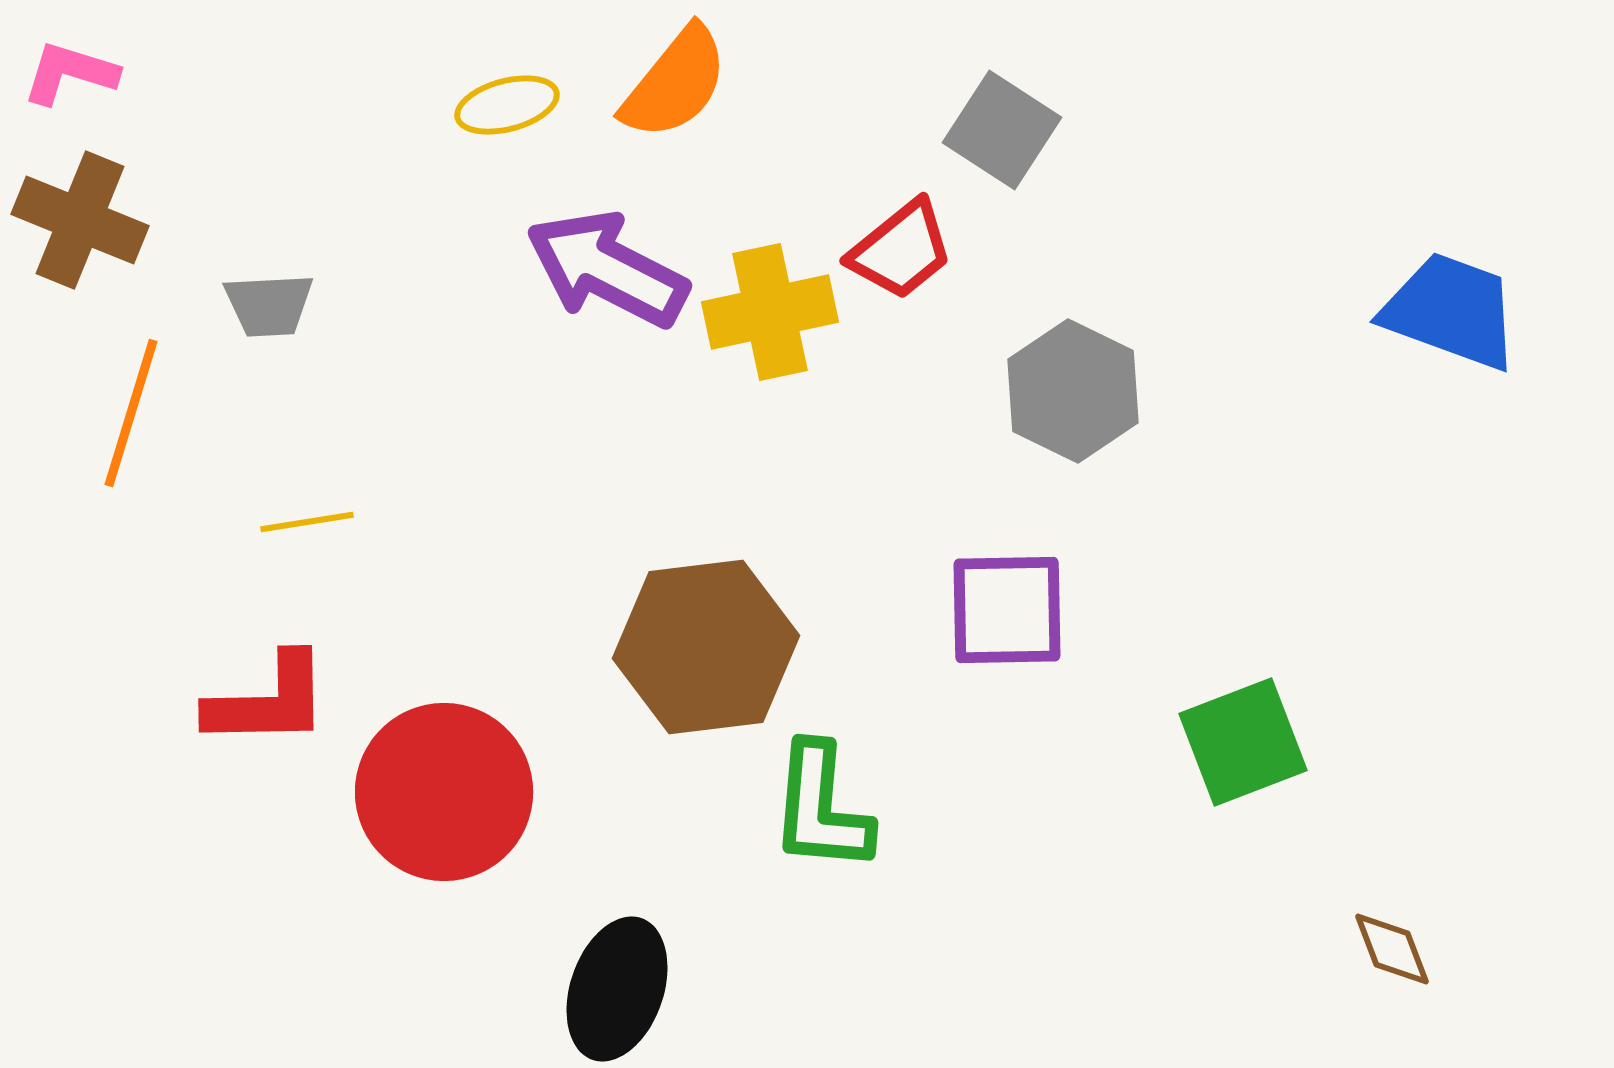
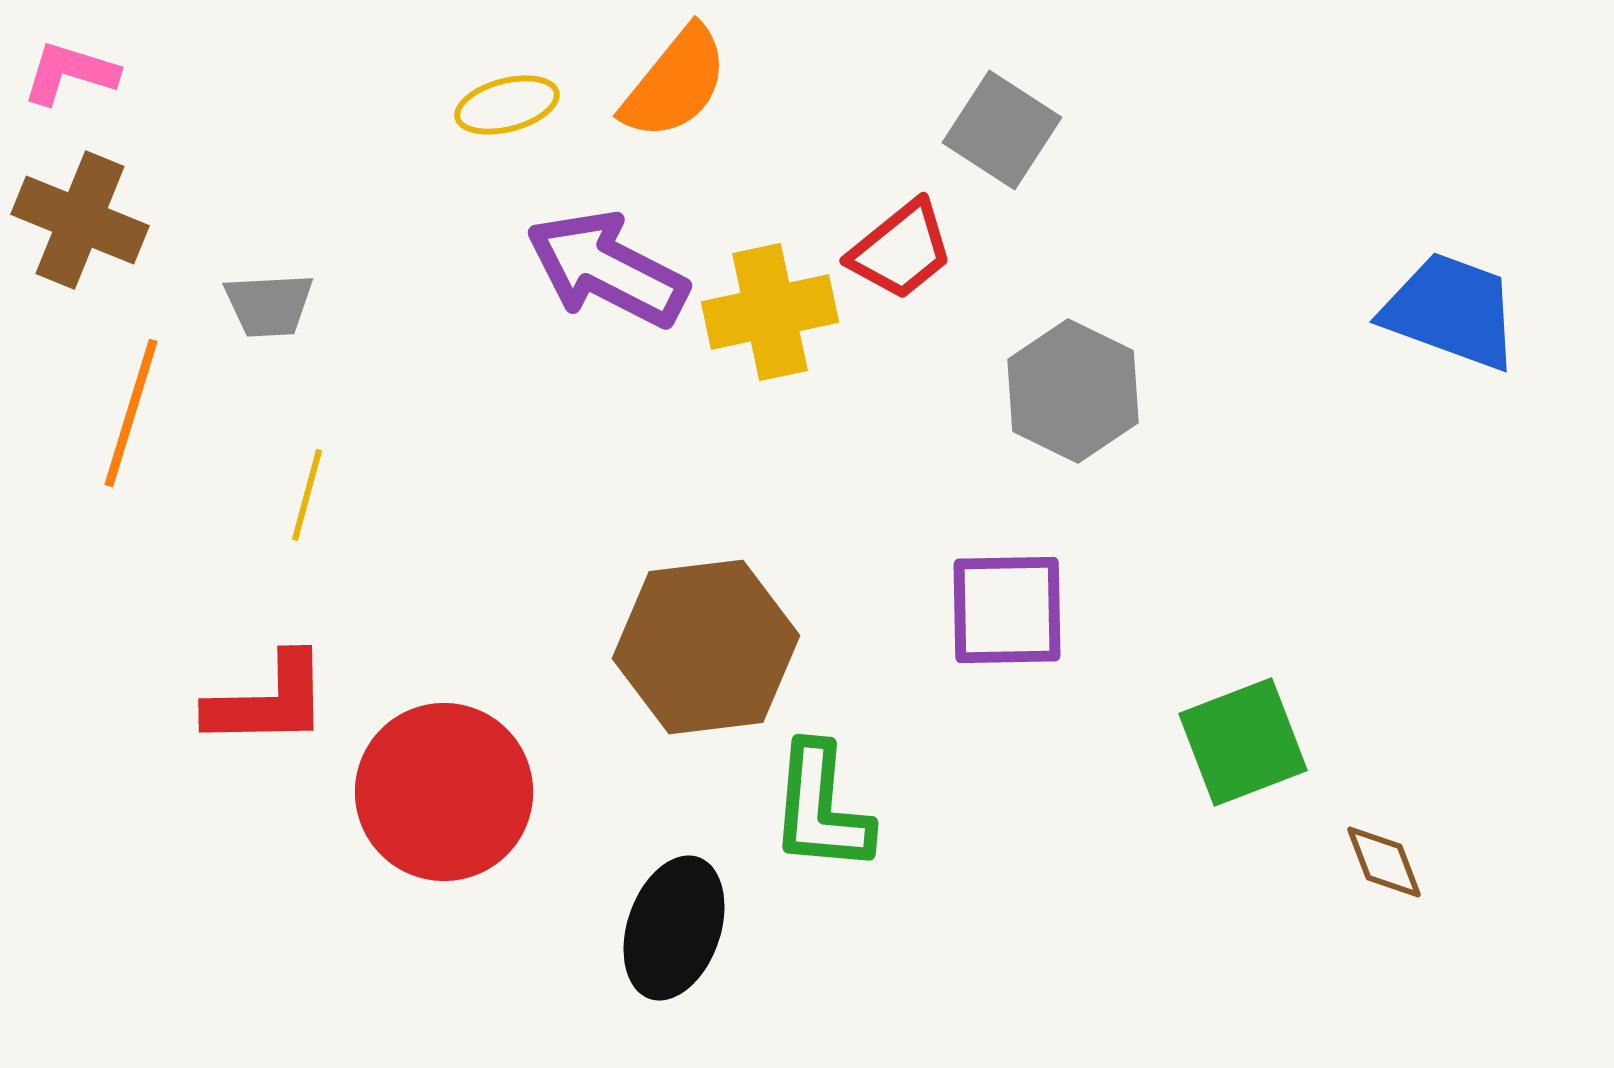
yellow line: moved 27 px up; rotated 66 degrees counterclockwise
brown diamond: moved 8 px left, 87 px up
black ellipse: moved 57 px right, 61 px up
